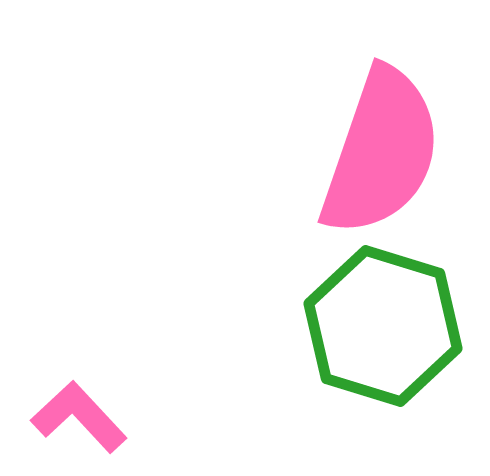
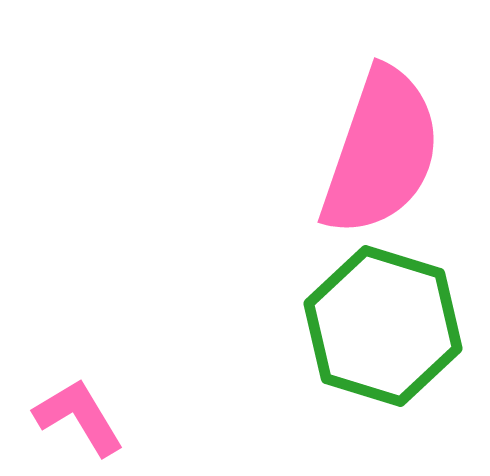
pink L-shape: rotated 12 degrees clockwise
